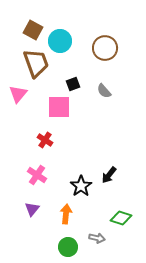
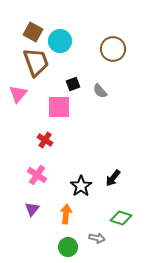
brown square: moved 2 px down
brown circle: moved 8 px right, 1 px down
brown trapezoid: moved 1 px up
gray semicircle: moved 4 px left
black arrow: moved 4 px right, 3 px down
